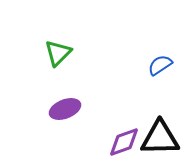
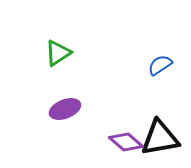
green triangle: rotated 12 degrees clockwise
black triangle: rotated 9 degrees counterclockwise
purple diamond: moved 2 px right; rotated 60 degrees clockwise
